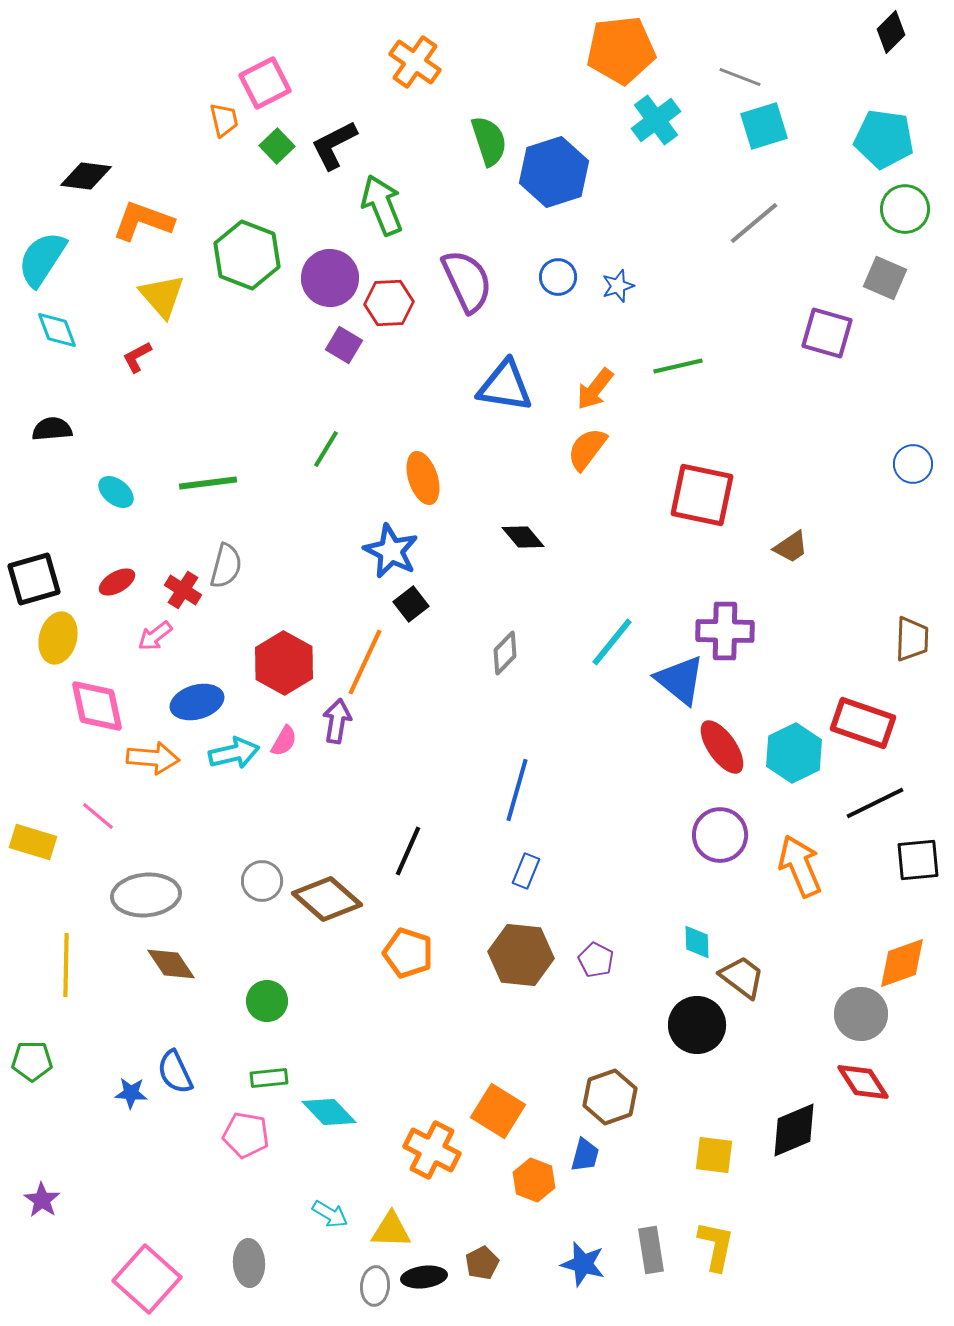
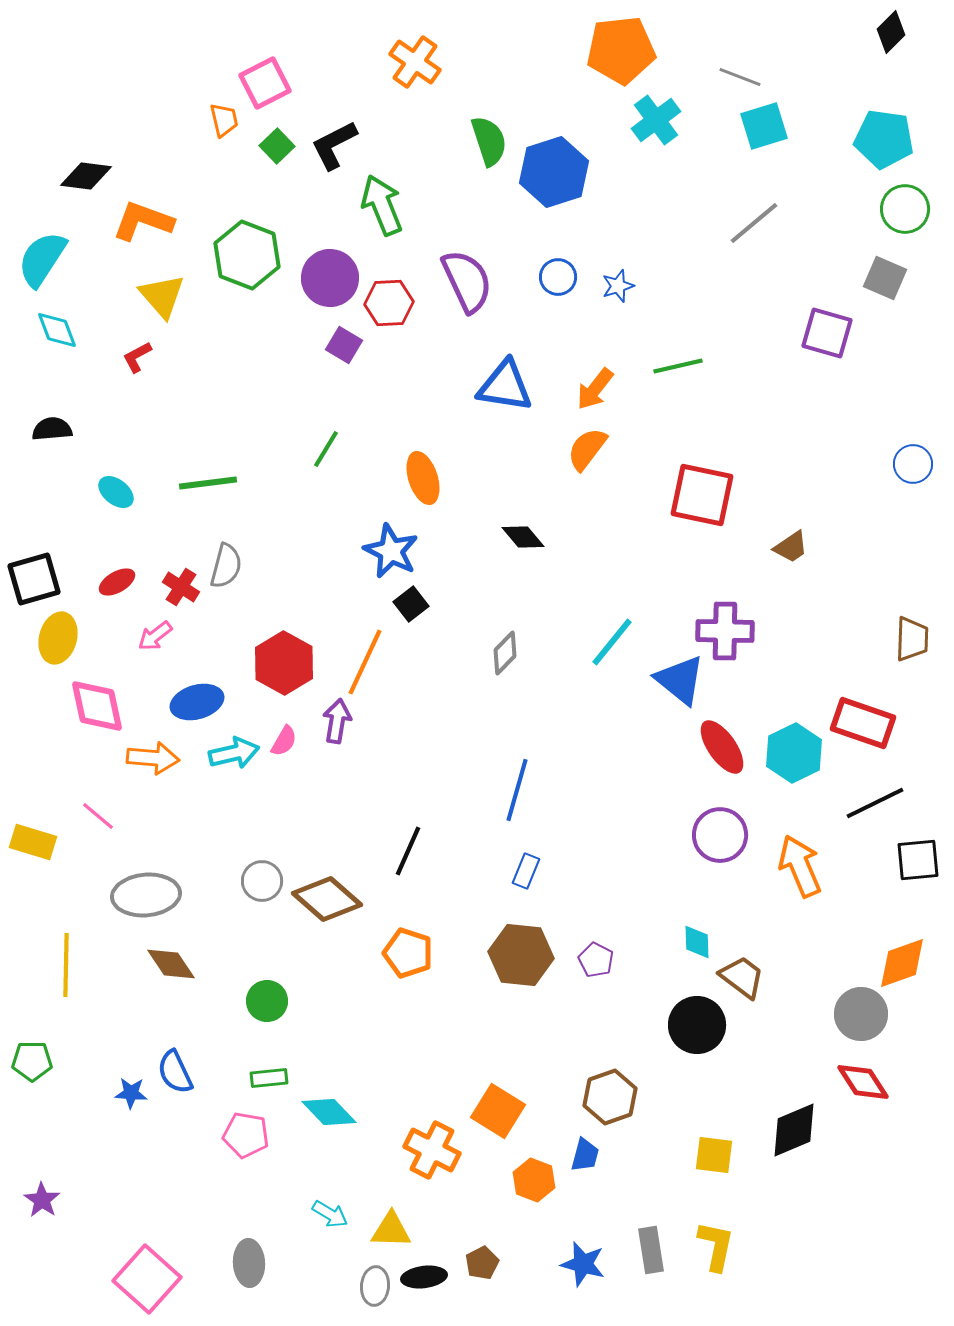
red cross at (183, 590): moved 2 px left, 3 px up
